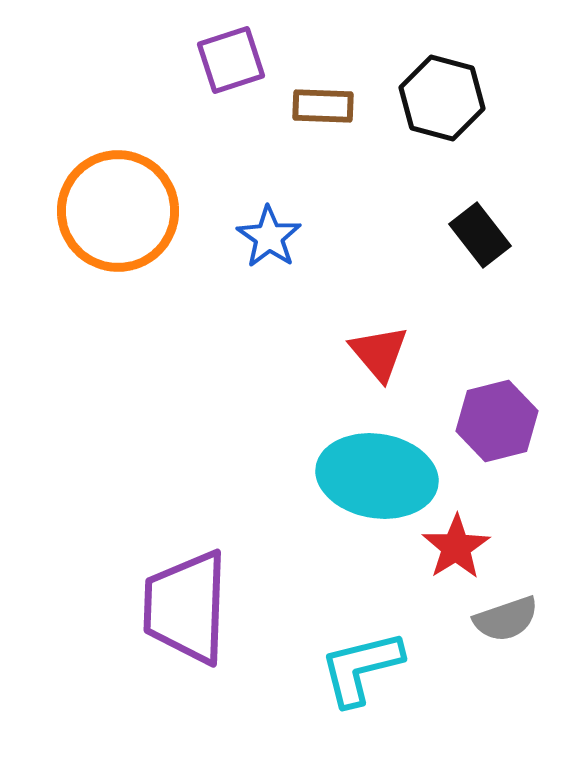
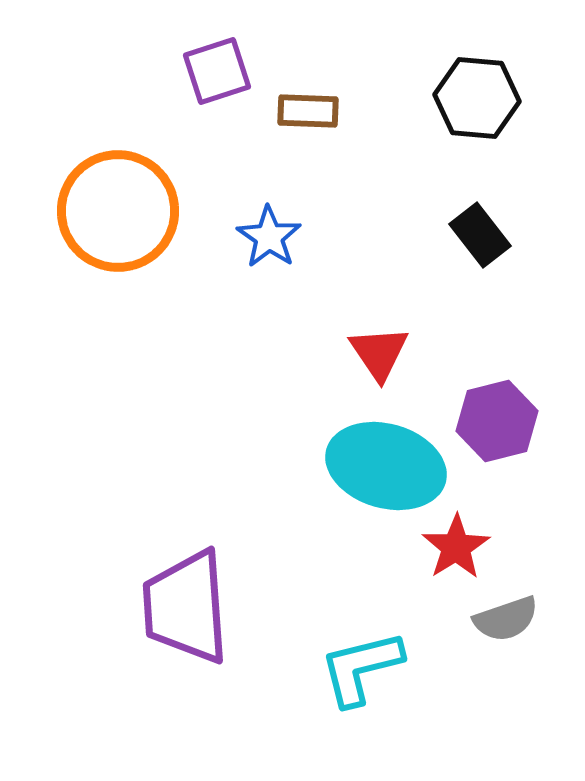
purple square: moved 14 px left, 11 px down
black hexagon: moved 35 px right; rotated 10 degrees counterclockwise
brown rectangle: moved 15 px left, 5 px down
red triangle: rotated 6 degrees clockwise
cyan ellipse: moved 9 px right, 10 px up; rotated 7 degrees clockwise
purple trapezoid: rotated 6 degrees counterclockwise
